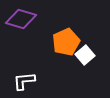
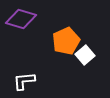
orange pentagon: moved 1 px up
